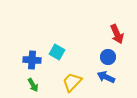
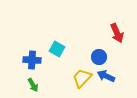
red arrow: moved 1 px up
cyan square: moved 3 px up
blue circle: moved 9 px left
blue arrow: moved 1 px up
yellow trapezoid: moved 10 px right, 4 px up
